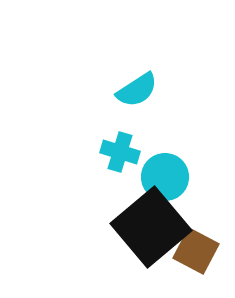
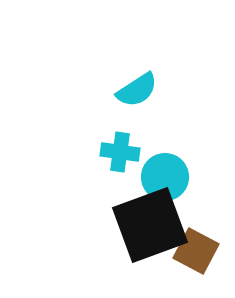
cyan cross: rotated 9 degrees counterclockwise
black square: moved 1 px left, 2 px up; rotated 20 degrees clockwise
